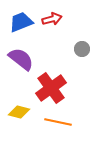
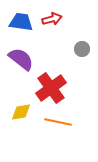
blue trapezoid: rotated 30 degrees clockwise
yellow diamond: moved 2 px right; rotated 25 degrees counterclockwise
